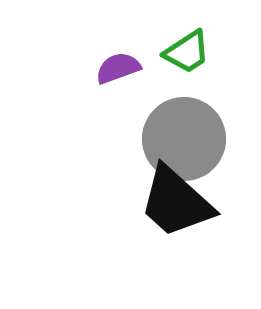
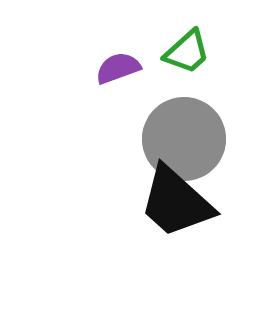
green trapezoid: rotated 9 degrees counterclockwise
